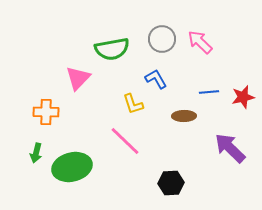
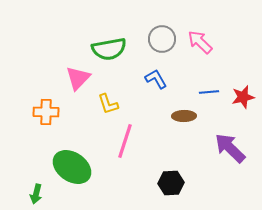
green semicircle: moved 3 px left
yellow L-shape: moved 25 px left
pink line: rotated 64 degrees clockwise
green arrow: moved 41 px down
green ellipse: rotated 48 degrees clockwise
